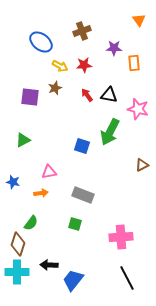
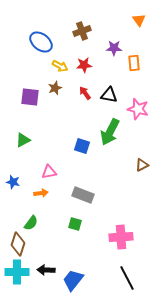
red arrow: moved 2 px left, 2 px up
black arrow: moved 3 px left, 5 px down
